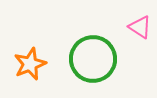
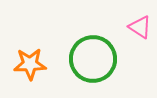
orange star: rotated 20 degrees clockwise
